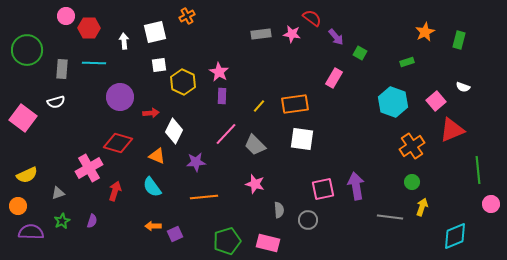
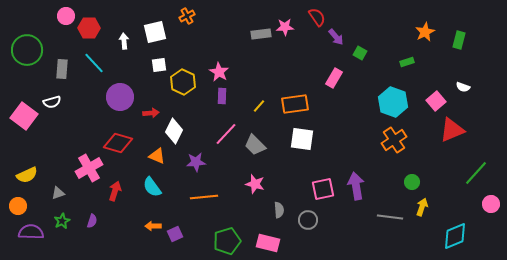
red semicircle at (312, 18): moved 5 px right, 1 px up; rotated 18 degrees clockwise
pink star at (292, 34): moved 7 px left, 7 px up; rotated 12 degrees counterclockwise
cyan line at (94, 63): rotated 45 degrees clockwise
white semicircle at (56, 102): moved 4 px left
pink square at (23, 118): moved 1 px right, 2 px up
orange cross at (412, 146): moved 18 px left, 6 px up
green line at (478, 170): moved 2 px left, 3 px down; rotated 48 degrees clockwise
